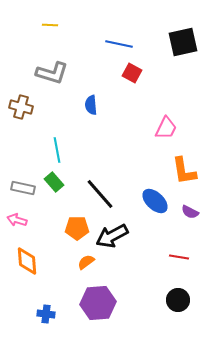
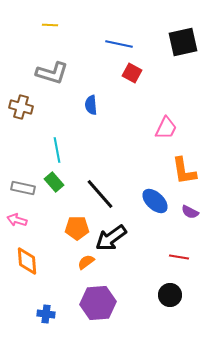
black arrow: moved 1 px left, 2 px down; rotated 8 degrees counterclockwise
black circle: moved 8 px left, 5 px up
